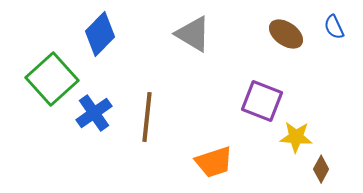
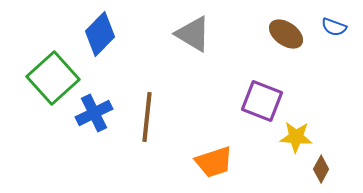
blue semicircle: rotated 45 degrees counterclockwise
green square: moved 1 px right, 1 px up
blue cross: rotated 9 degrees clockwise
